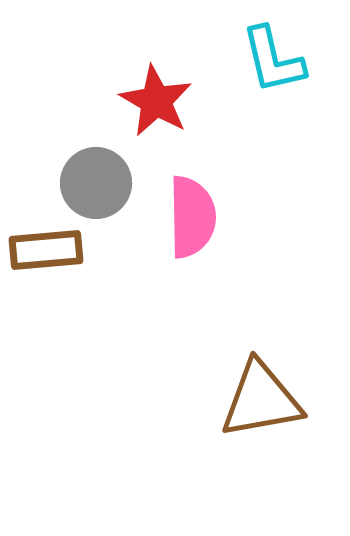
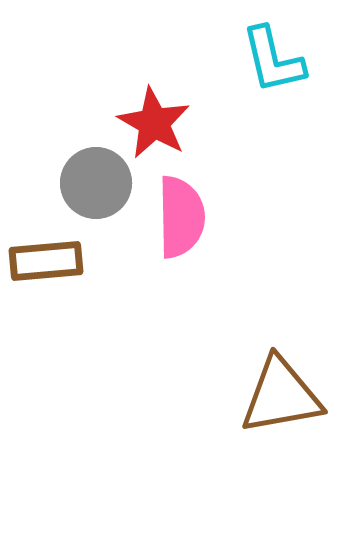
red star: moved 2 px left, 22 px down
pink semicircle: moved 11 px left
brown rectangle: moved 11 px down
brown triangle: moved 20 px right, 4 px up
